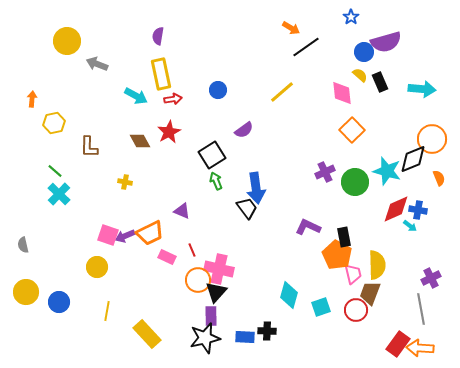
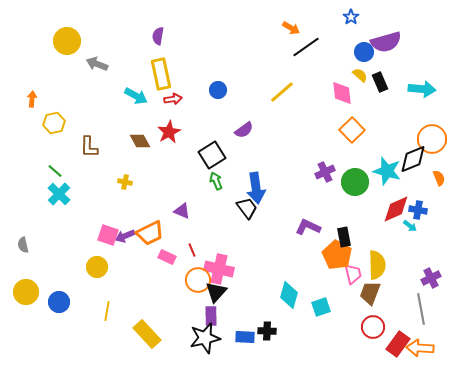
red circle at (356, 310): moved 17 px right, 17 px down
